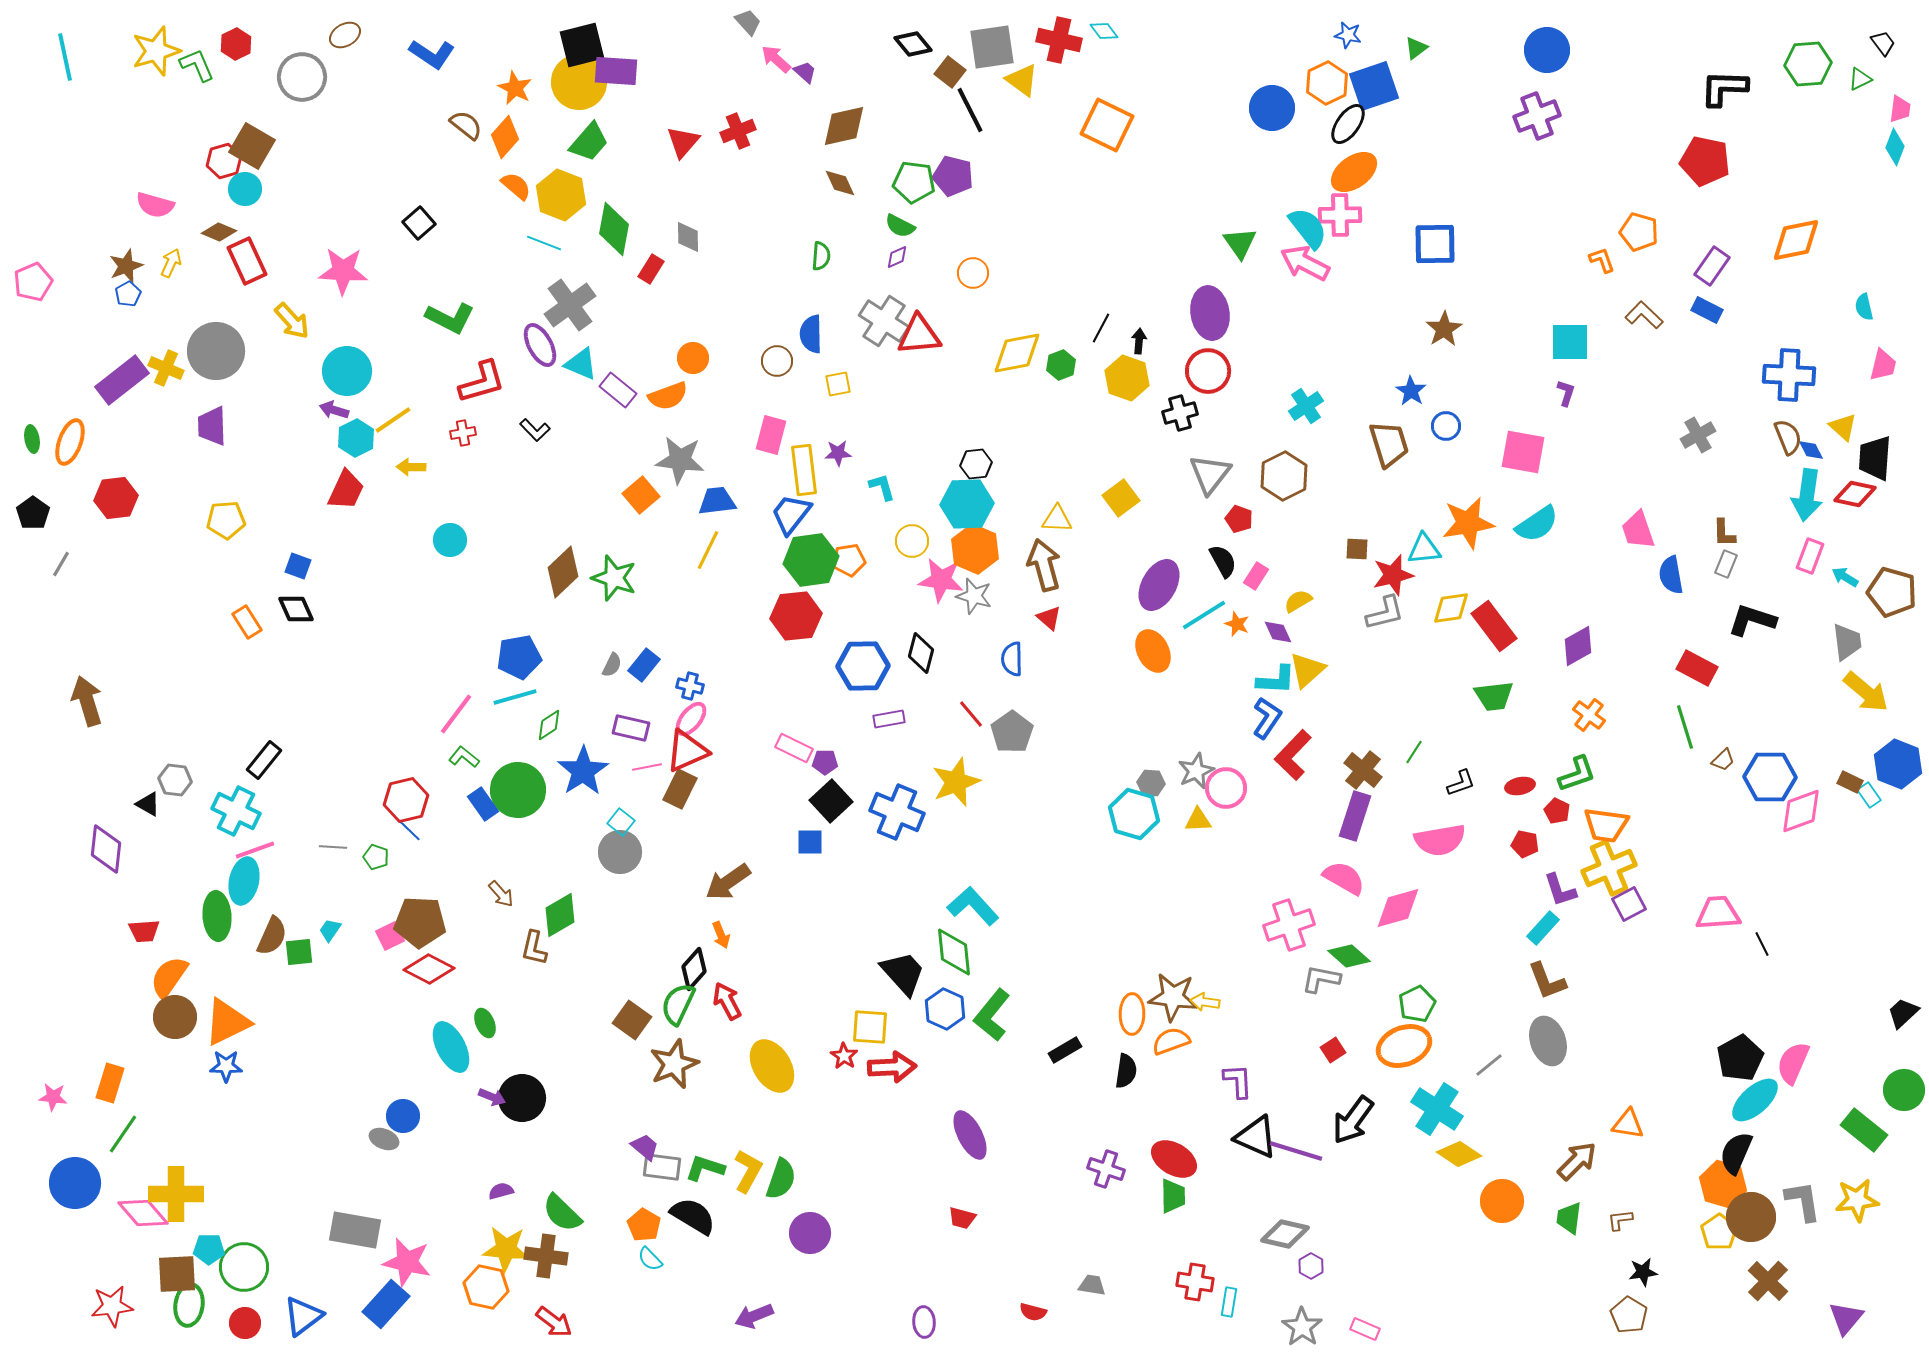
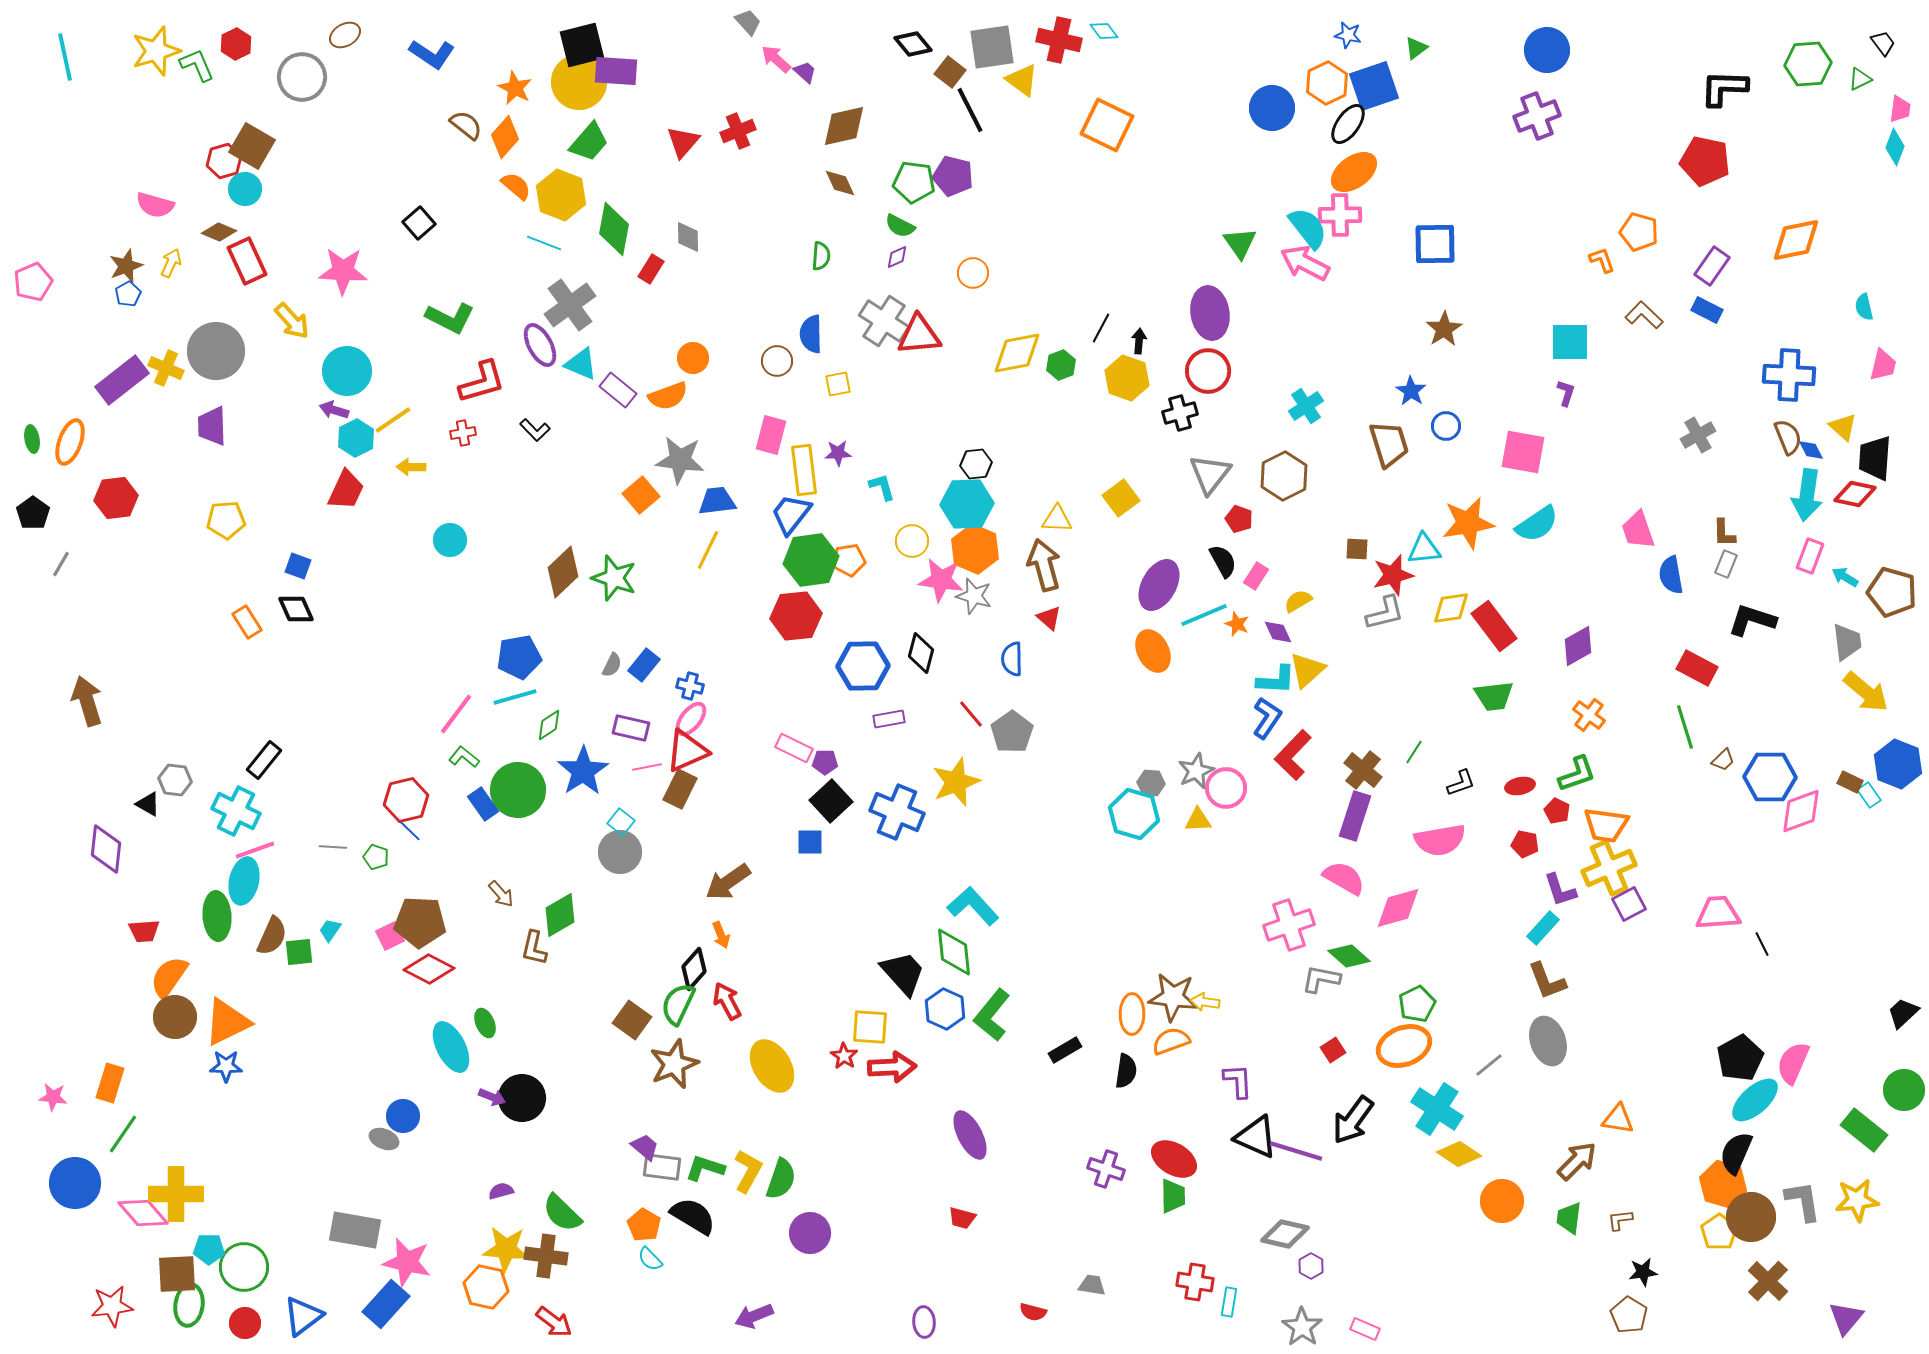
cyan line at (1204, 615): rotated 9 degrees clockwise
orange triangle at (1628, 1124): moved 10 px left, 5 px up
